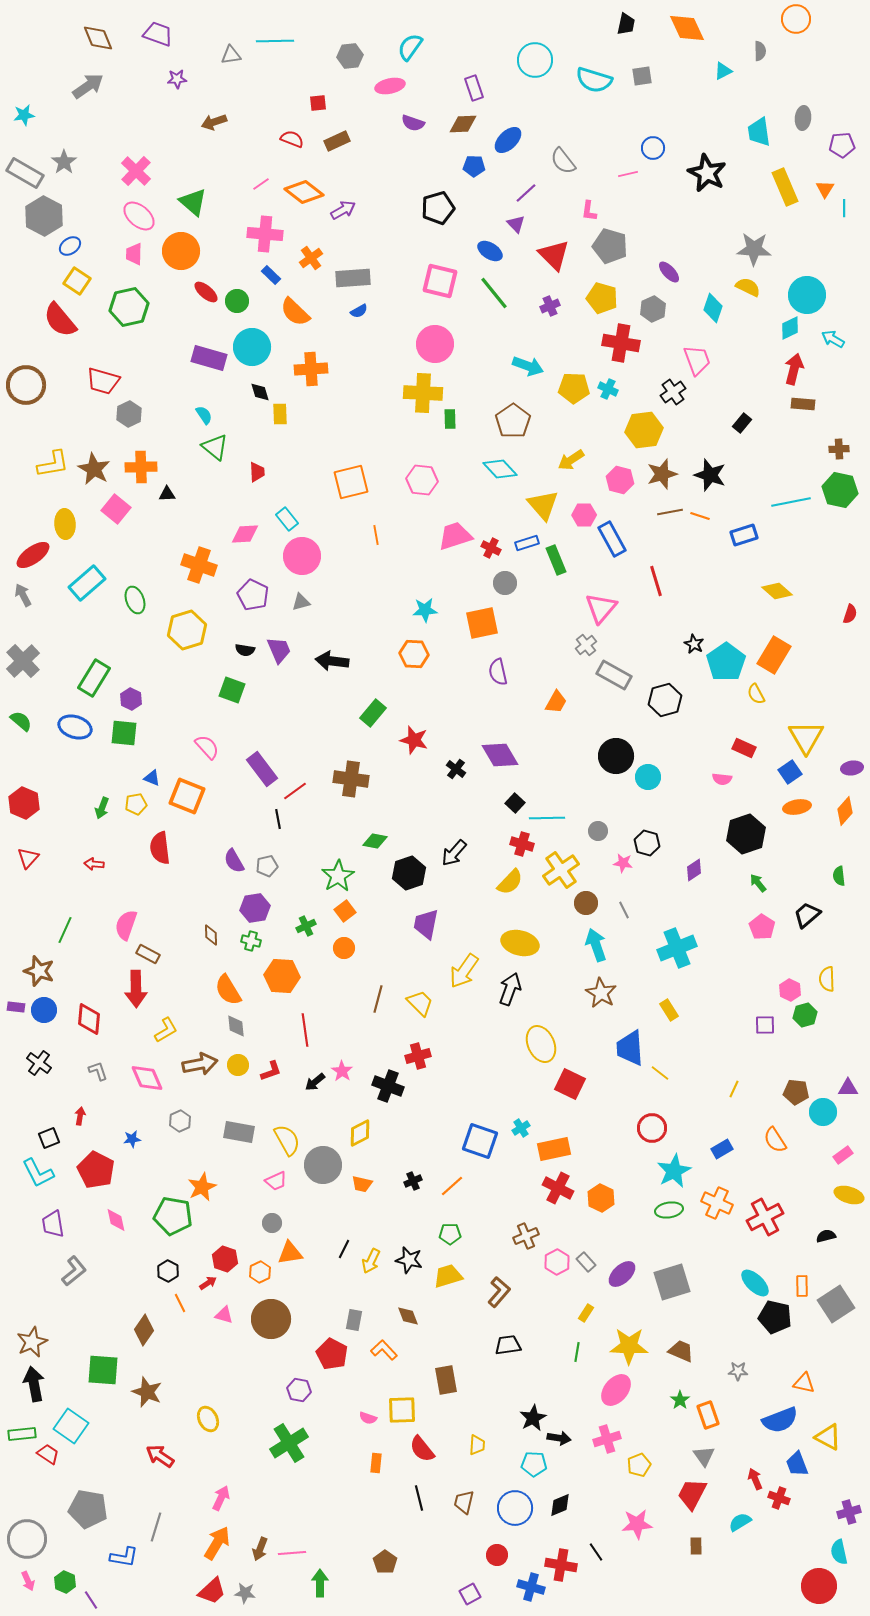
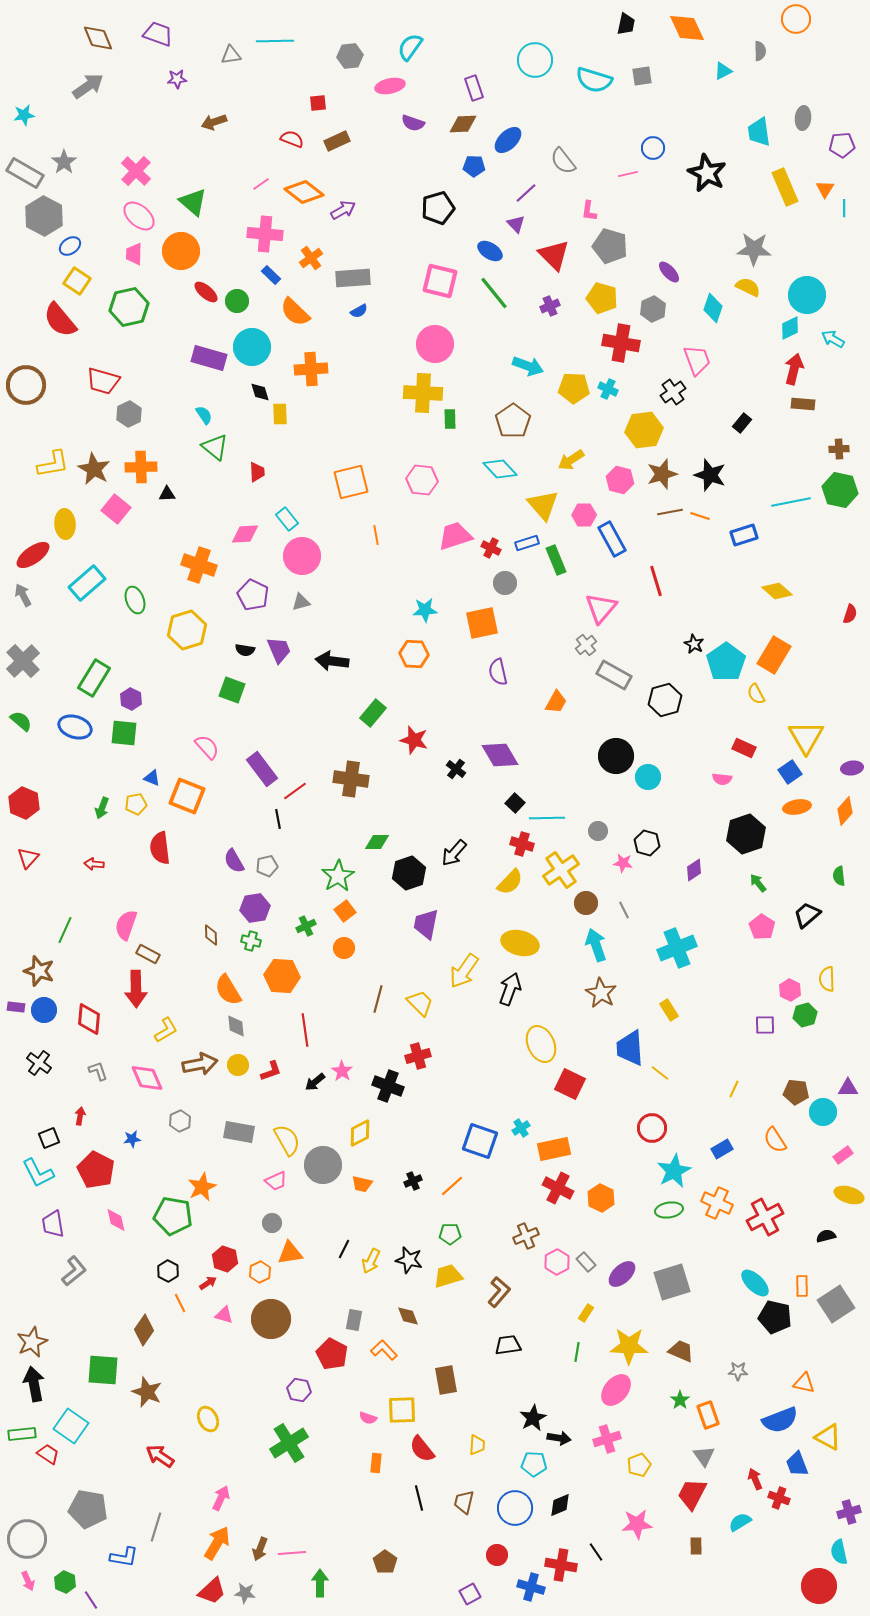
green diamond at (375, 841): moved 2 px right, 1 px down; rotated 10 degrees counterclockwise
